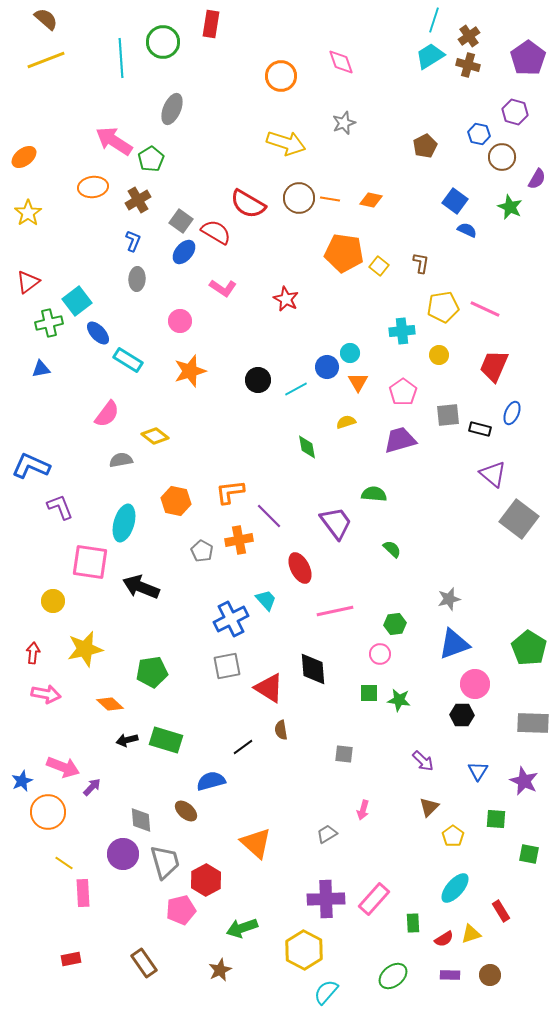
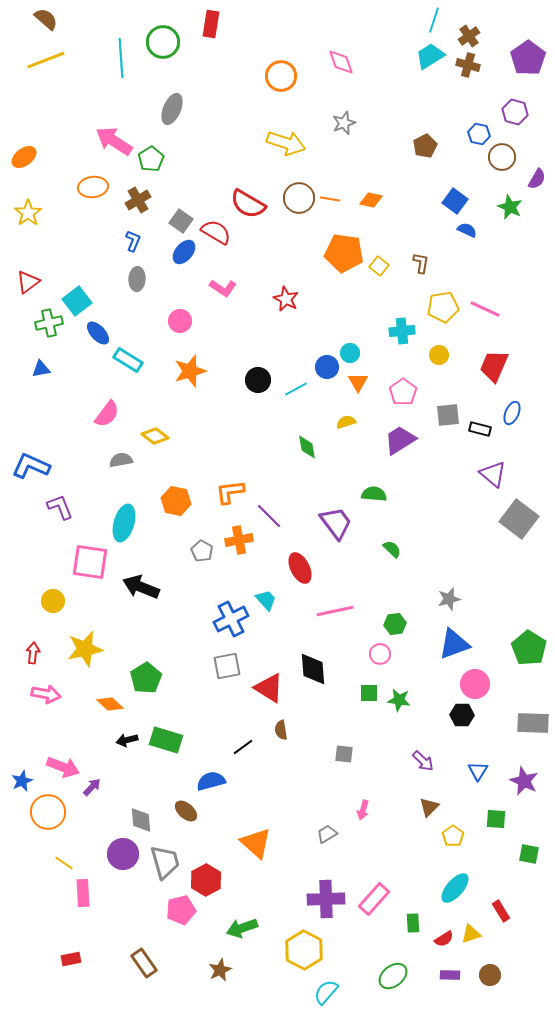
purple trapezoid at (400, 440): rotated 16 degrees counterclockwise
green pentagon at (152, 672): moved 6 px left, 6 px down; rotated 24 degrees counterclockwise
